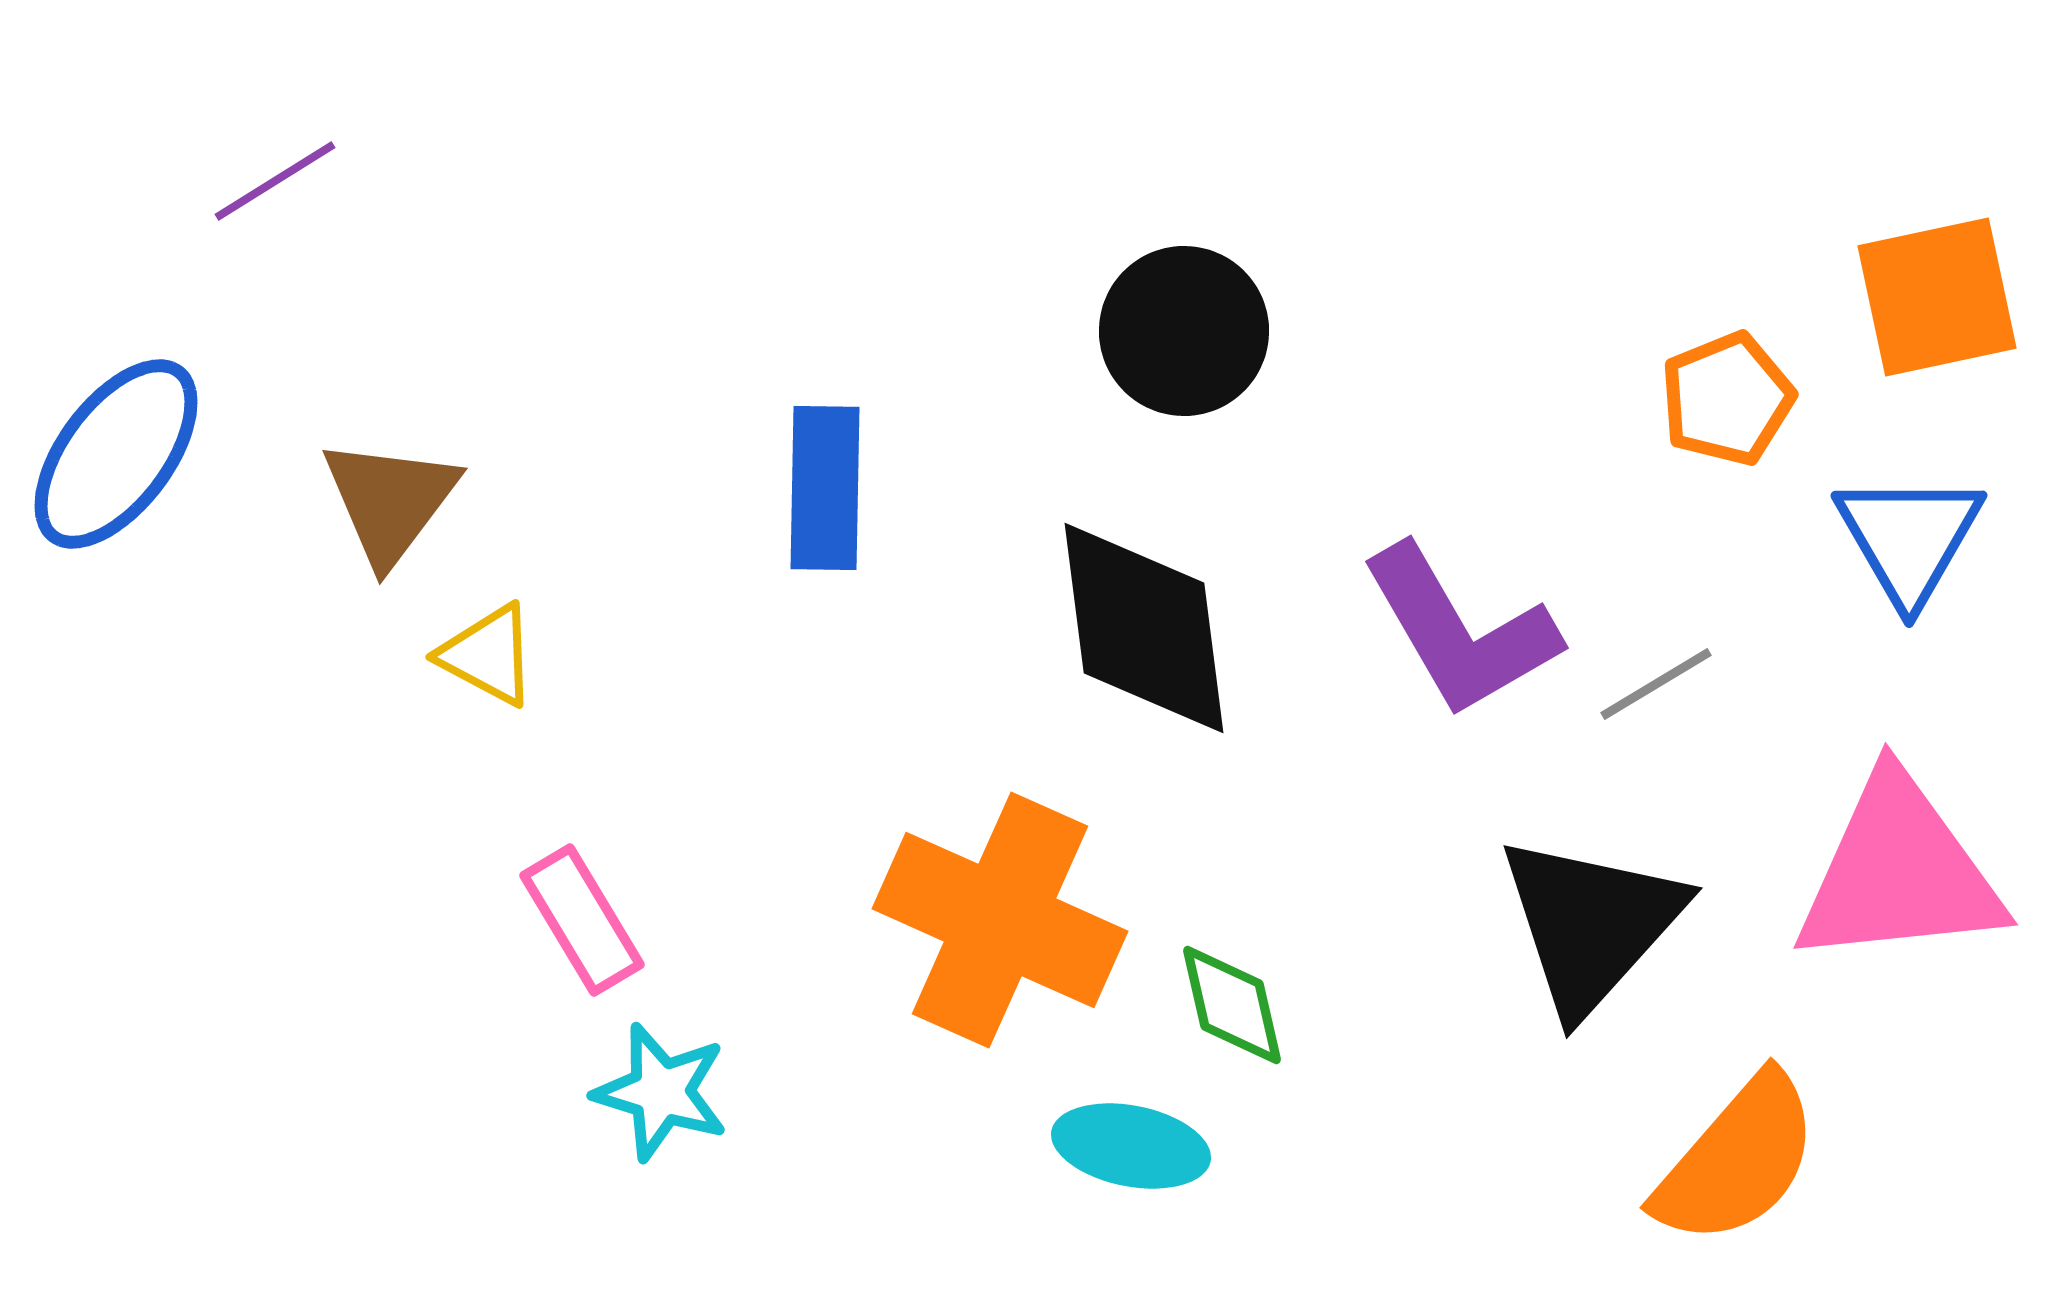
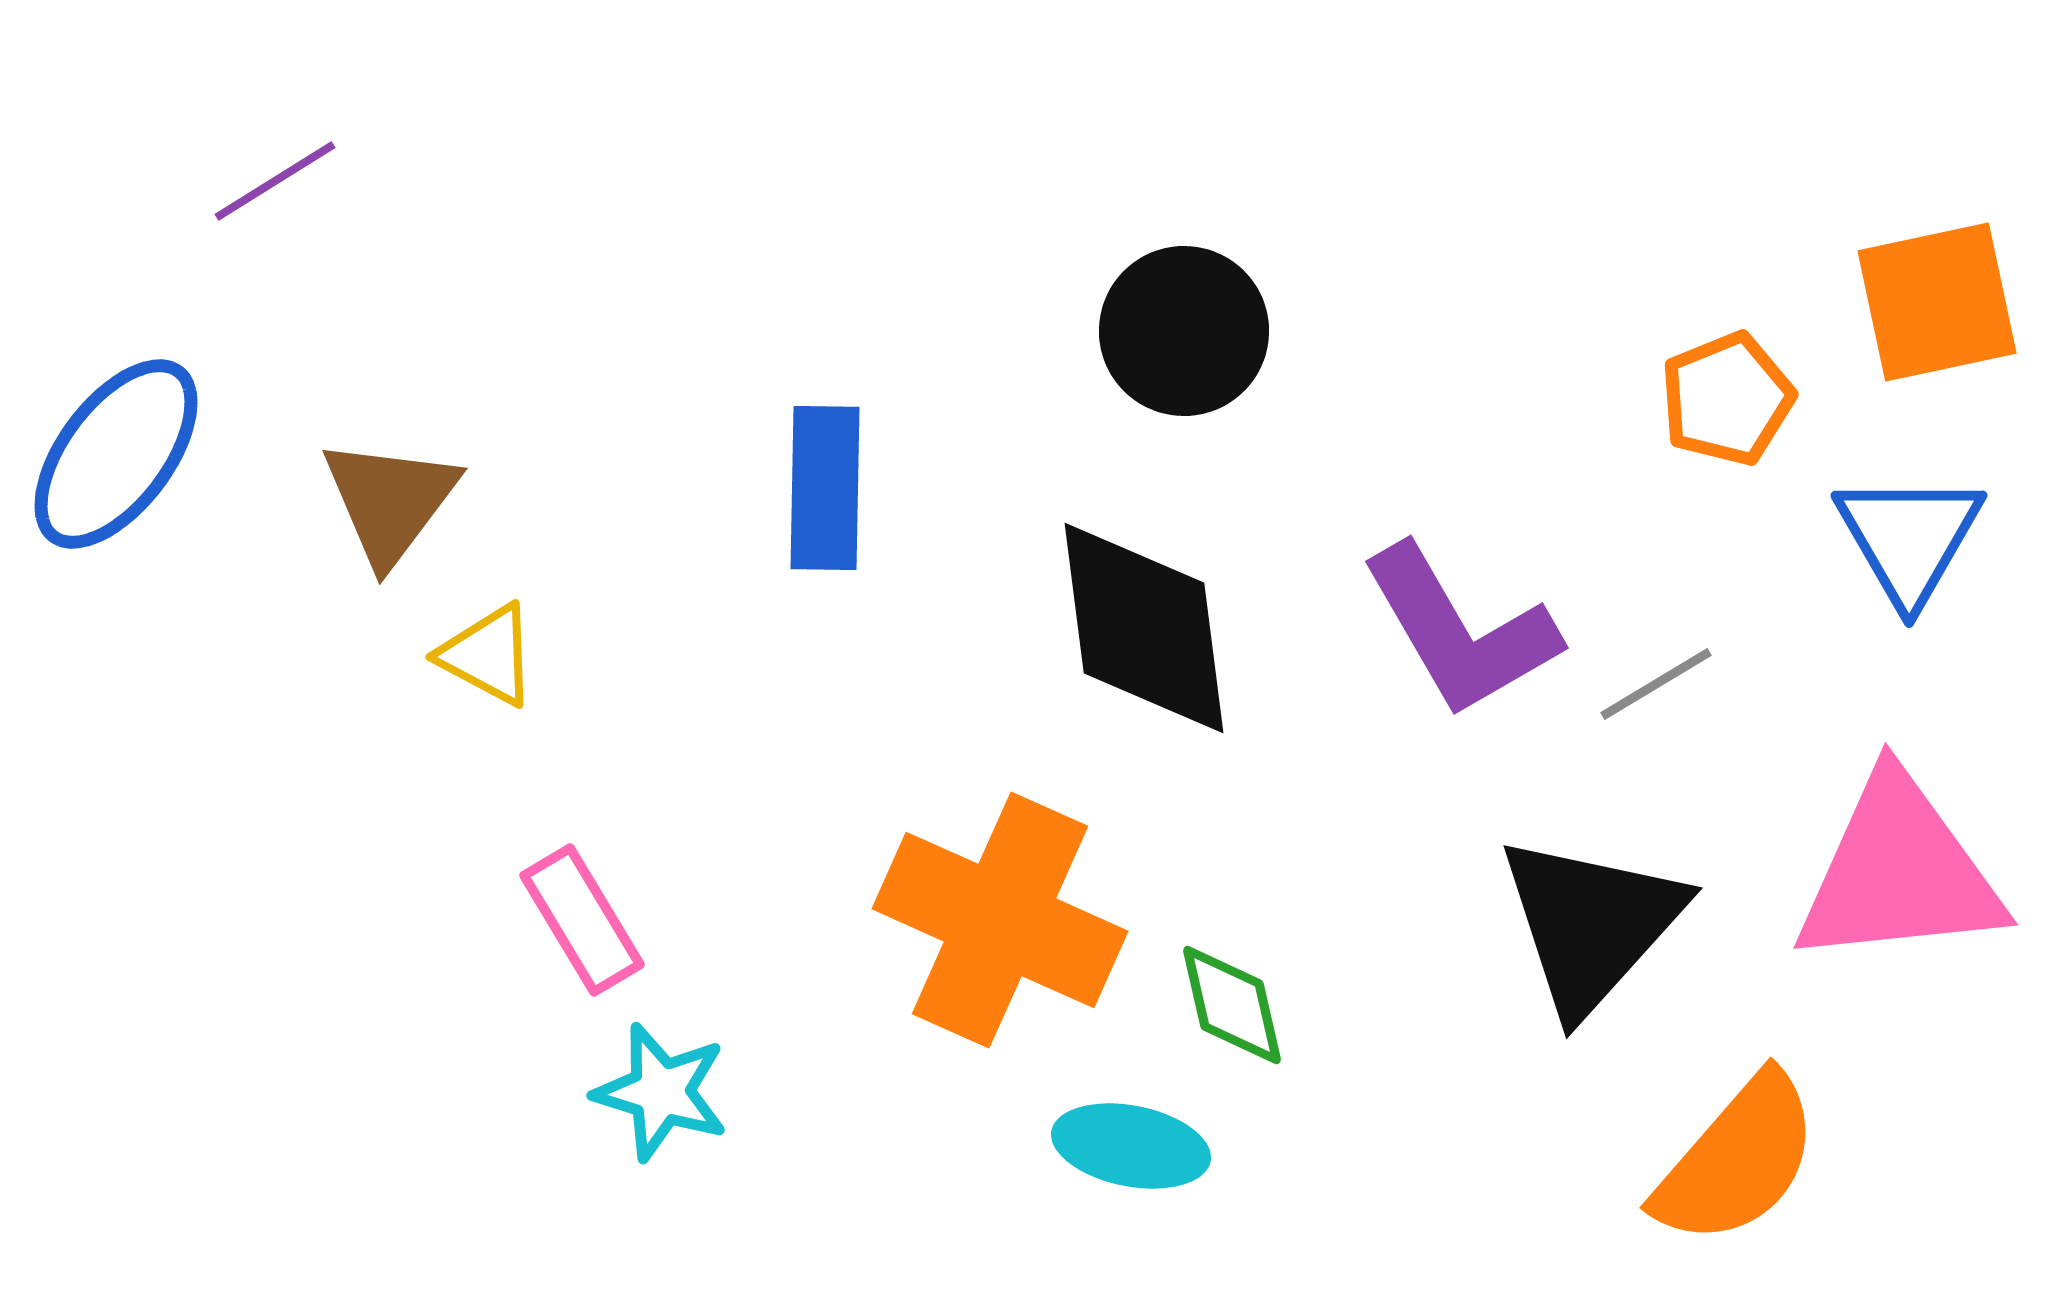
orange square: moved 5 px down
